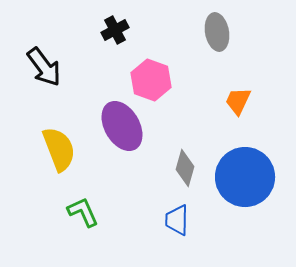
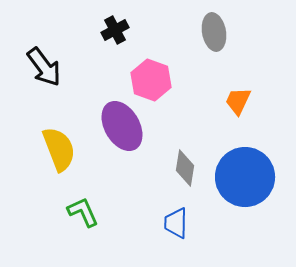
gray ellipse: moved 3 px left
gray diamond: rotated 6 degrees counterclockwise
blue trapezoid: moved 1 px left, 3 px down
